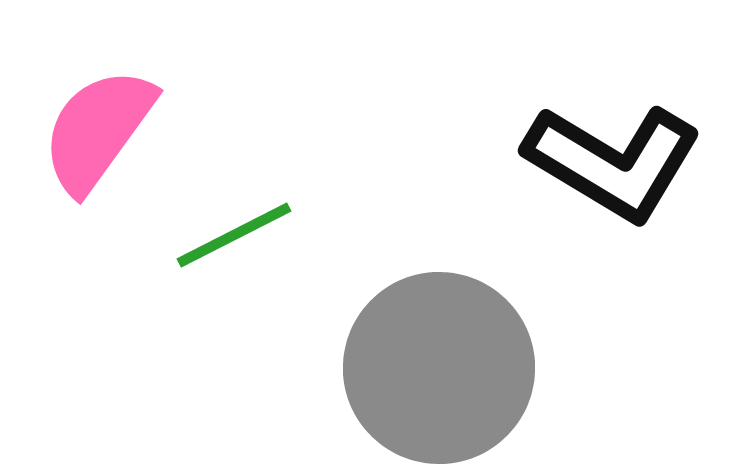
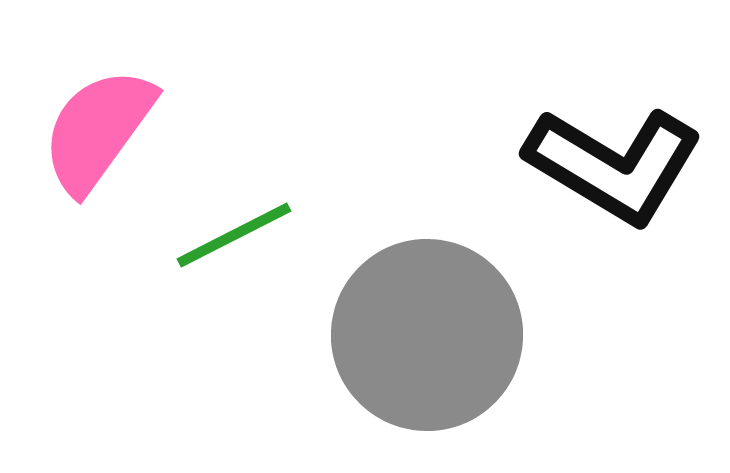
black L-shape: moved 1 px right, 3 px down
gray circle: moved 12 px left, 33 px up
